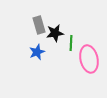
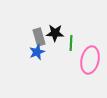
gray rectangle: moved 12 px down
black star: rotated 12 degrees clockwise
pink ellipse: moved 1 px right, 1 px down; rotated 24 degrees clockwise
